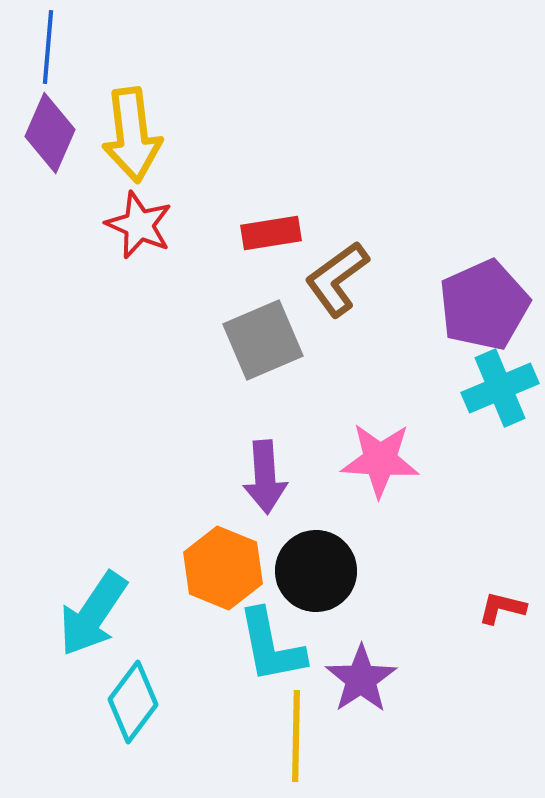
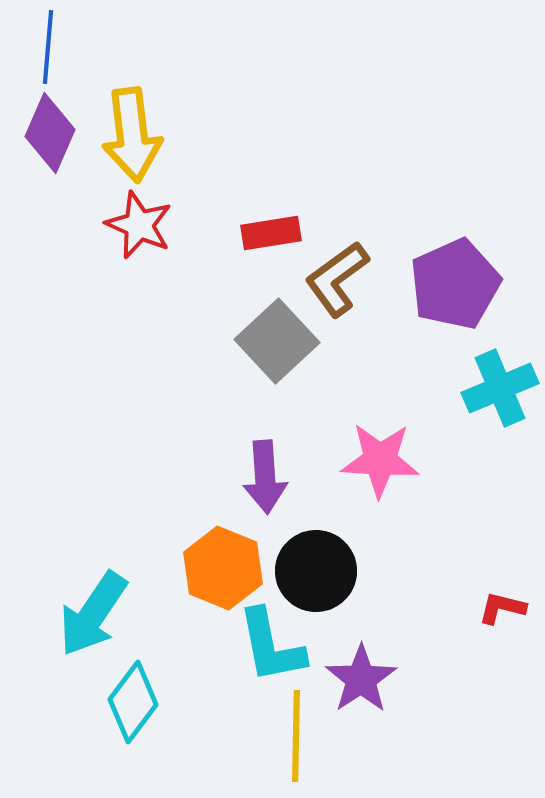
purple pentagon: moved 29 px left, 21 px up
gray square: moved 14 px right, 1 px down; rotated 20 degrees counterclockwise
